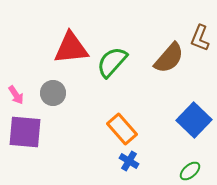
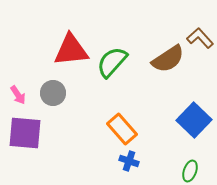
brown L-shape: rotated 116 degrees clockwise
red triangle: moved 2 px down
brown semicircle: moved 1 px left, 1 px down; rotated 16 degrees clockwise
pink arrow: moved 2 px right
purple square: moved 1 px down
blue cross: rotated 12 degrees counterclockwise
green ellipse: rotated 30 degrees counterclockwise
